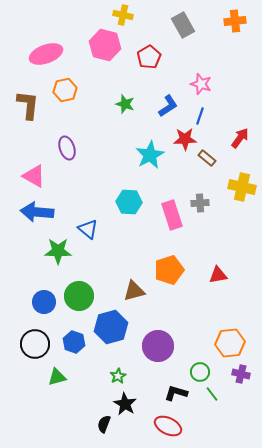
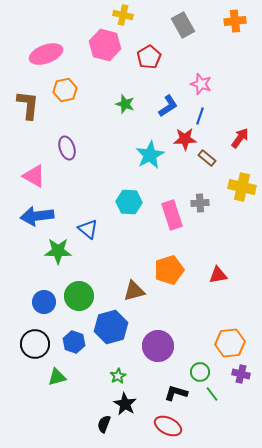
blue arrow at (37, 212): moved 4 px down; rotated 12 degrees counterclockwise
